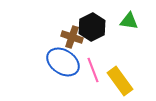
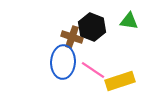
black hexagon: rotated 12 degrees counterclockwise
blue ellipse: rotated 60 degrees clockwise
pink line: rotated 35 degrees counterclockwise
yellow rectangle: rotated 72 degrees counterclockwise
